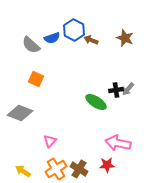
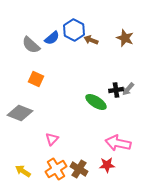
blue semicircle: rotated 21 degrees counterclockwise
pink triangle: moved 2 px right, 2 px up
